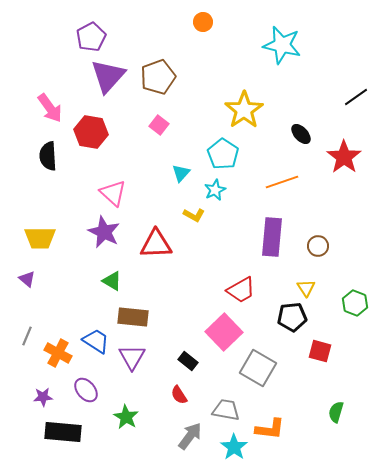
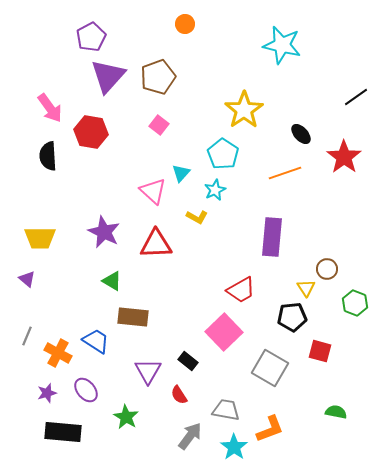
orange circle at (203, 22): moved 18 px left, 2 px down
orange line at (282, 182): moved 3 px right, 9 px up
pink triangle at (113, 193): moved 40 px right, 2 px up
yellow L-shape at (194, 215): moved 3 px right, 2 px down
brown circle at (318, 246): moved 9 px right, 23 px down
purple triangle at (132, 357): moved 16 px right, 14 px down
gray square at (258, 368): moved 12 px right
purple star at (43, 397): moved 4 px right, 4 px up; rotated 12 degrees counterclockwise
green semicircle at (336, 412): rotated 85 degrees clockwise
orange L-shape at (270, 429): rotated 28 degrees counterclockwise
